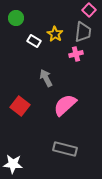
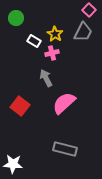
gray trapezoid: rotated 20 degrees clockwise
pink cross: moved 24 px left, 1 px up
pink semicircle: moved 1 px left, 2 px up
